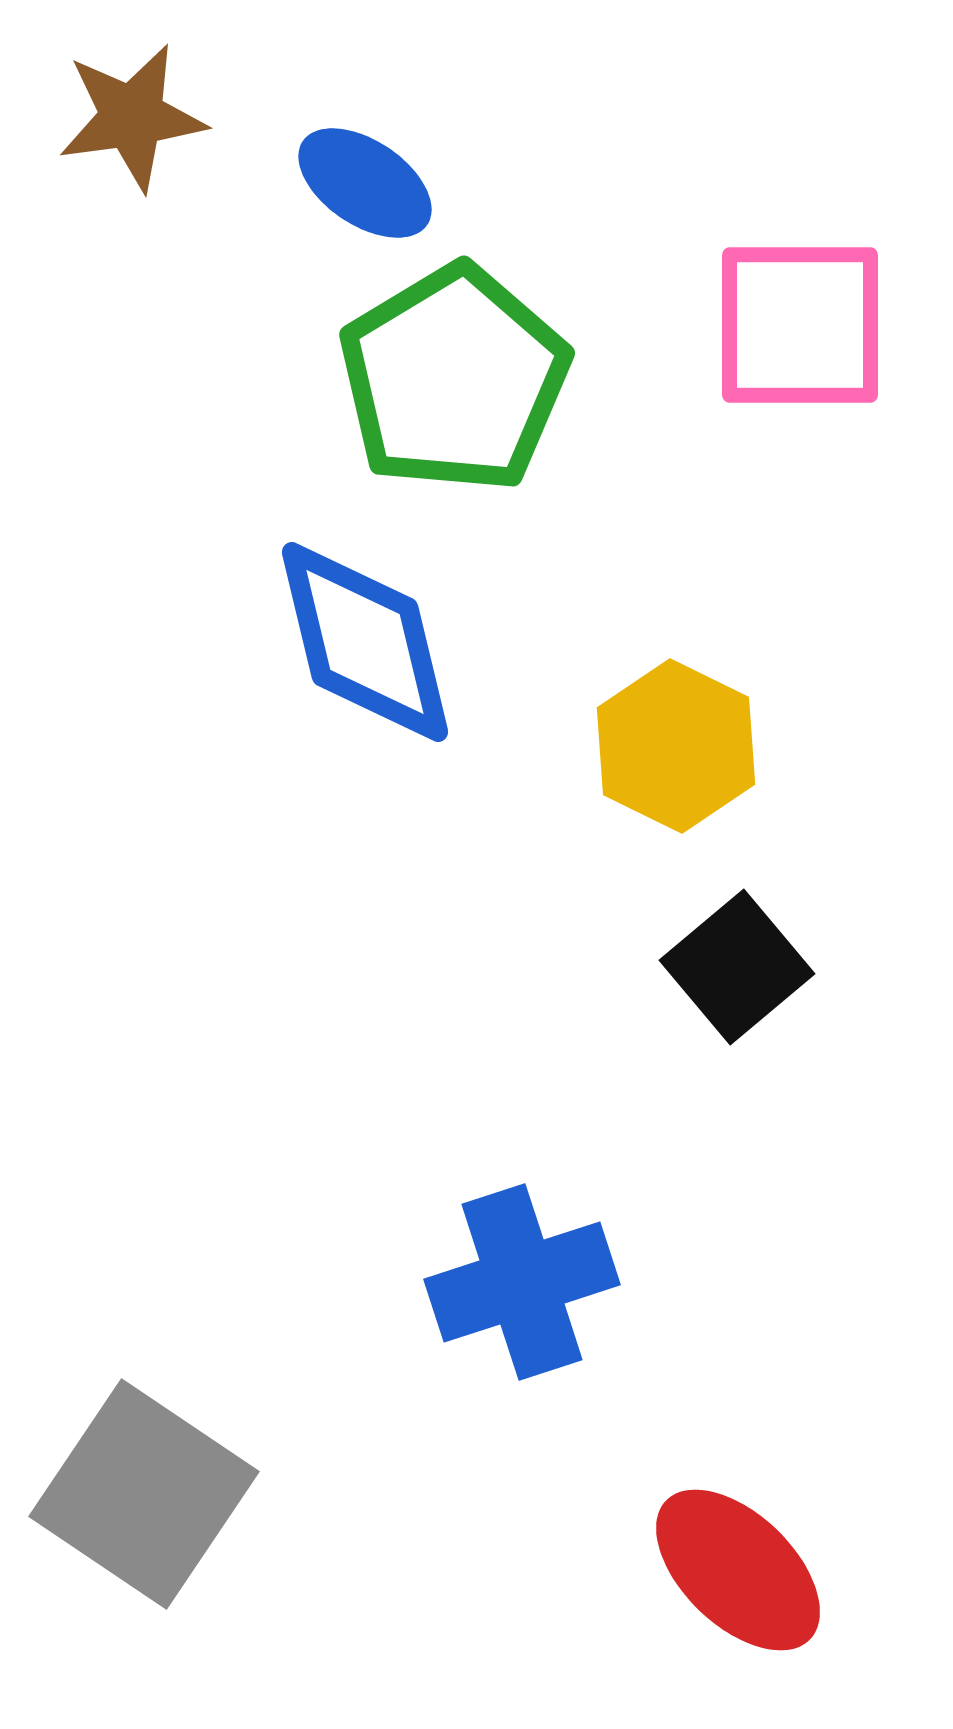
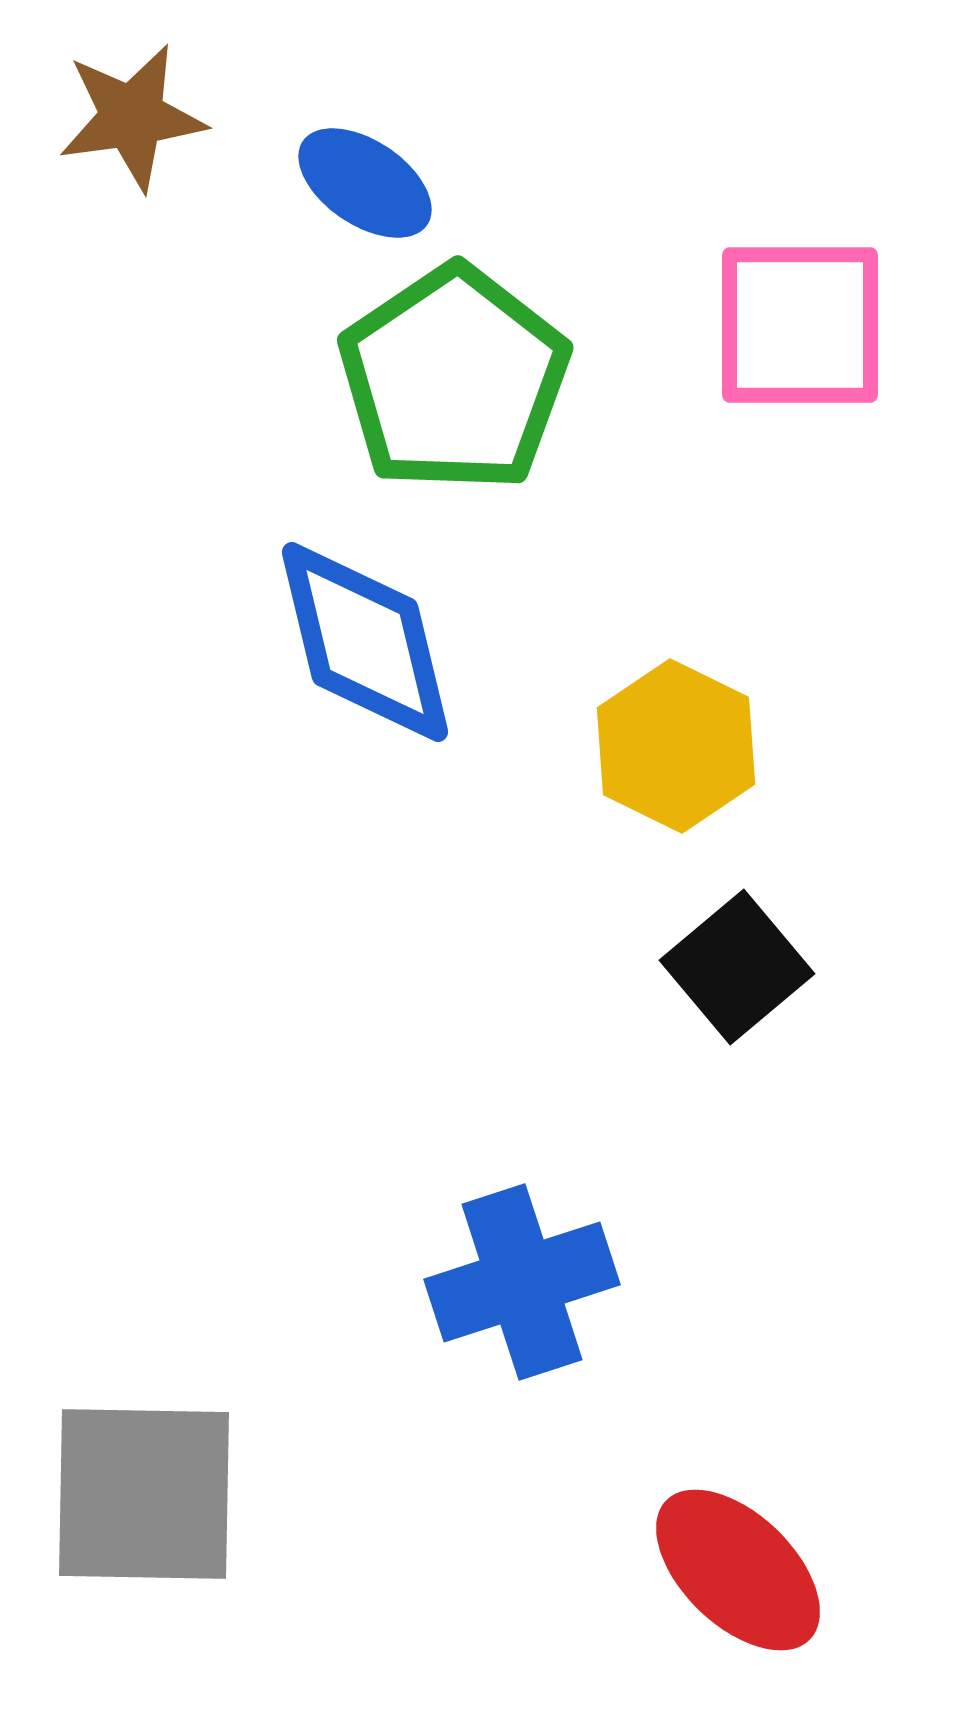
green pentagon: rotated 3 degrees counterclockwise
gray square: rotated 33 degrees counterclockwise
